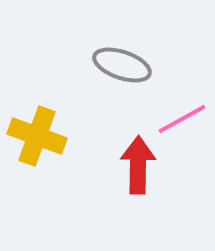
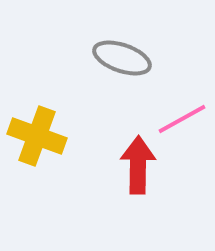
gray ellipse: moved 7 px up
